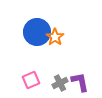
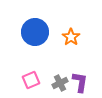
blue circle: moved 2 px left
orange star: moved 16 px right
purple L-shape: rotated 20 degrees clockwise
